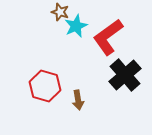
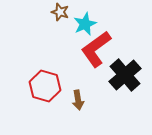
cyan star: moved 9 px right, 2 px up
red L-shape: moved 12 px left, 12 px down
